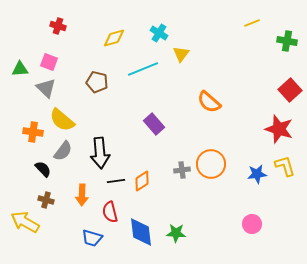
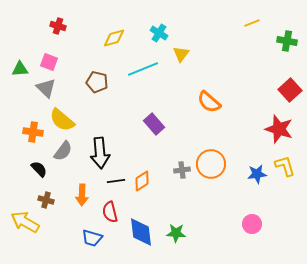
black semicircle: moved 4 px left
